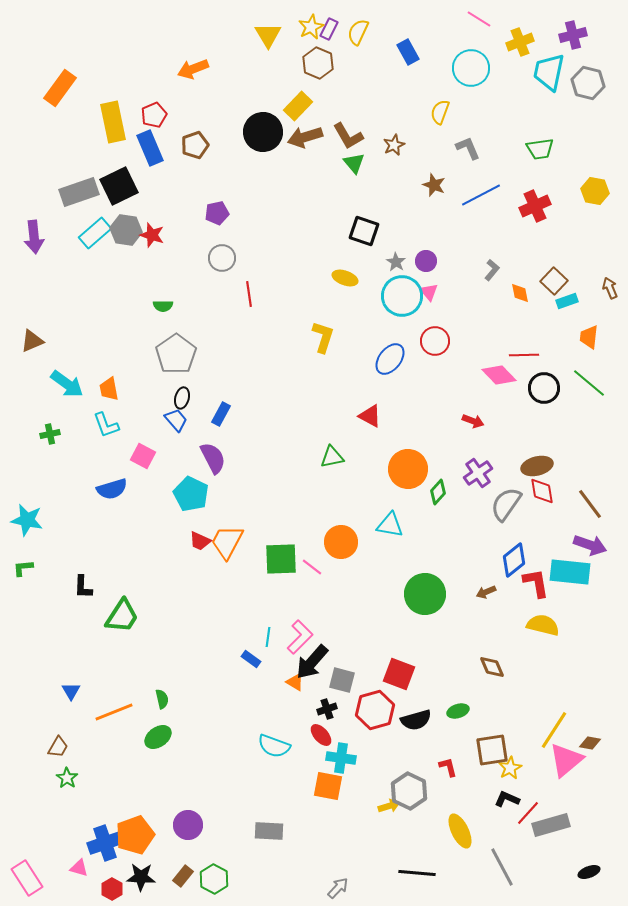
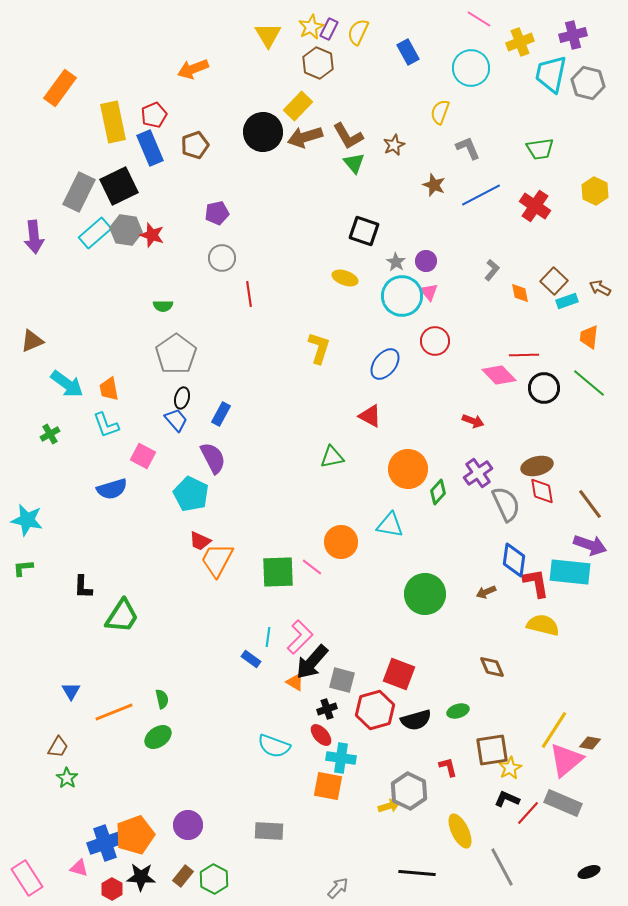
cyan trapezoid at (549, 72): moved 2 px right, 2 px down
yellow hexagon at (595, 191): rotated 16 degrees clockwise
gray rectangle at (79, 192): rotated 45 degrees counterclockwise
red cross at (535, 206): rotated 32 degrees counterclockwise
brown arrow at (610, 288): moved 10 px left; rotated 40 degrees counterclockwise
yellow L-shape at (323, 337): moved 4 px left, 11 px down
blue ellipse at (390, 359): moved 5 px left, 5 px down
green cross at (50, 434): rotated 18 degrees counterclockwise
gray semicircle at (506, 504): rotated 120 degrees clockwise
orange trapezoid at (227, 542): moved 10 px left, 18 px down
green square at (281, 559): moved 3 px left, 13 px down
blue diamond at (514, 560): rotated 44 degrees counterclockwise
gray rectangle at (551, 825): moved 12 px right, 22 px up; rotated 39 degrees clockwise
